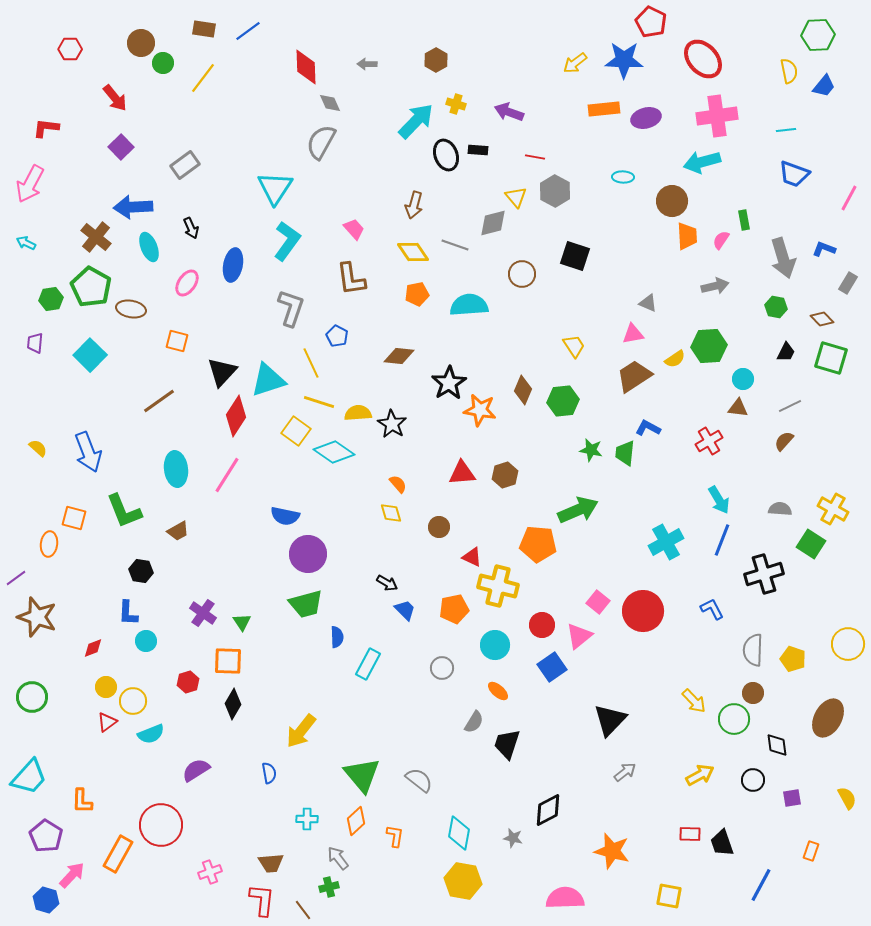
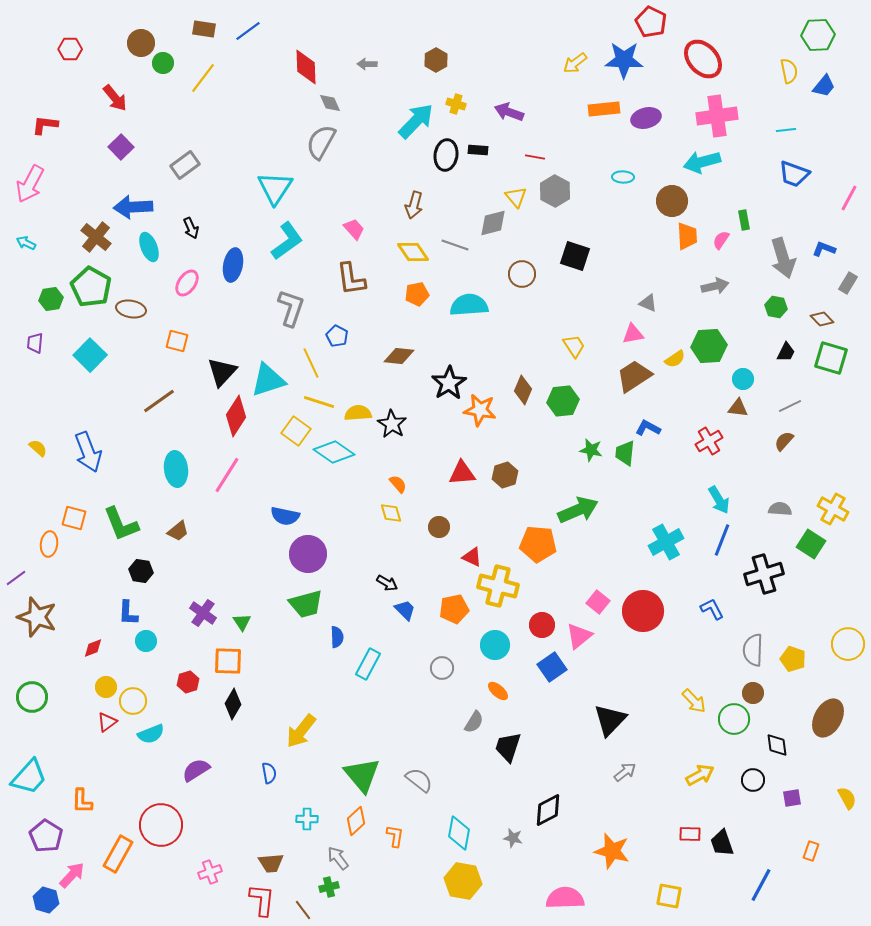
red L-shape at (46, 128): moved 1 px left, 3 px up
black ellipse at (446, 155): rotated 28 degrees clockwise
cyan L-shape at (287, 241): rotated 18 degrees clockwise
green L-shape at (124, 511): moved 3 px left, 13 px down
brown trapezoid at (178, 531): rotated 10 degrees counterclockwise
black trapezoid at (507, 744): moved 1 px right, 3 px down
